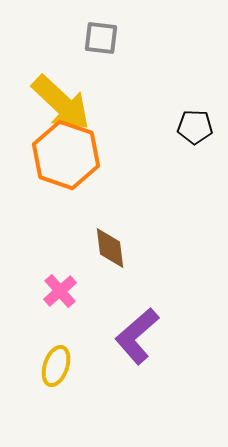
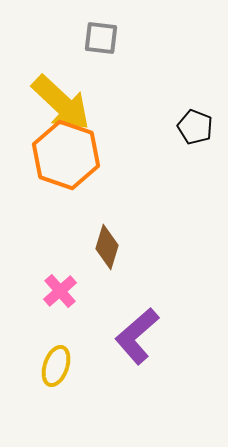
black pentagon: rotated 20 degrees clockwise
brown diamond: moved 3 px left, 1 px up; rotated 24 degrees clockwise
